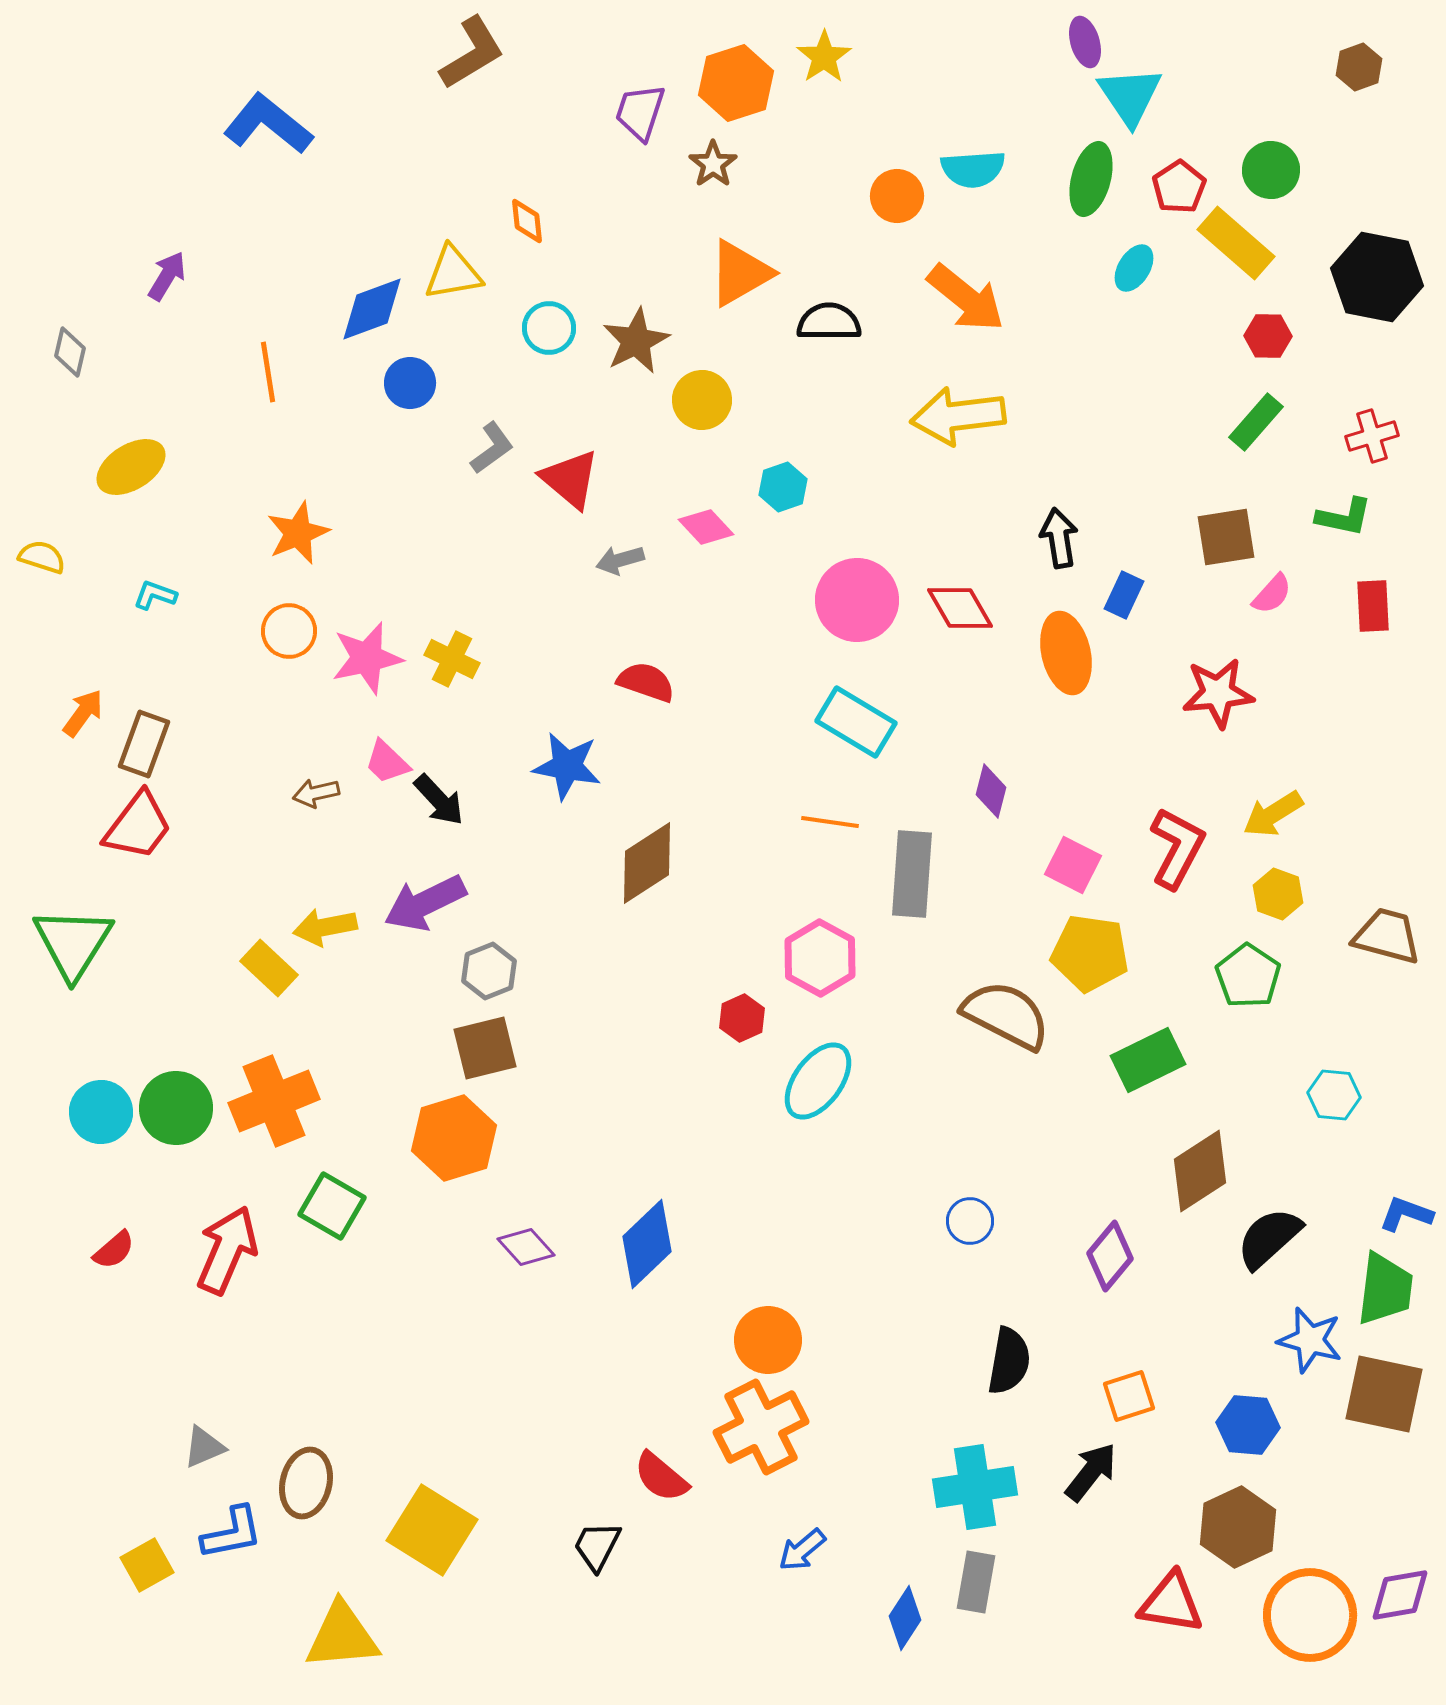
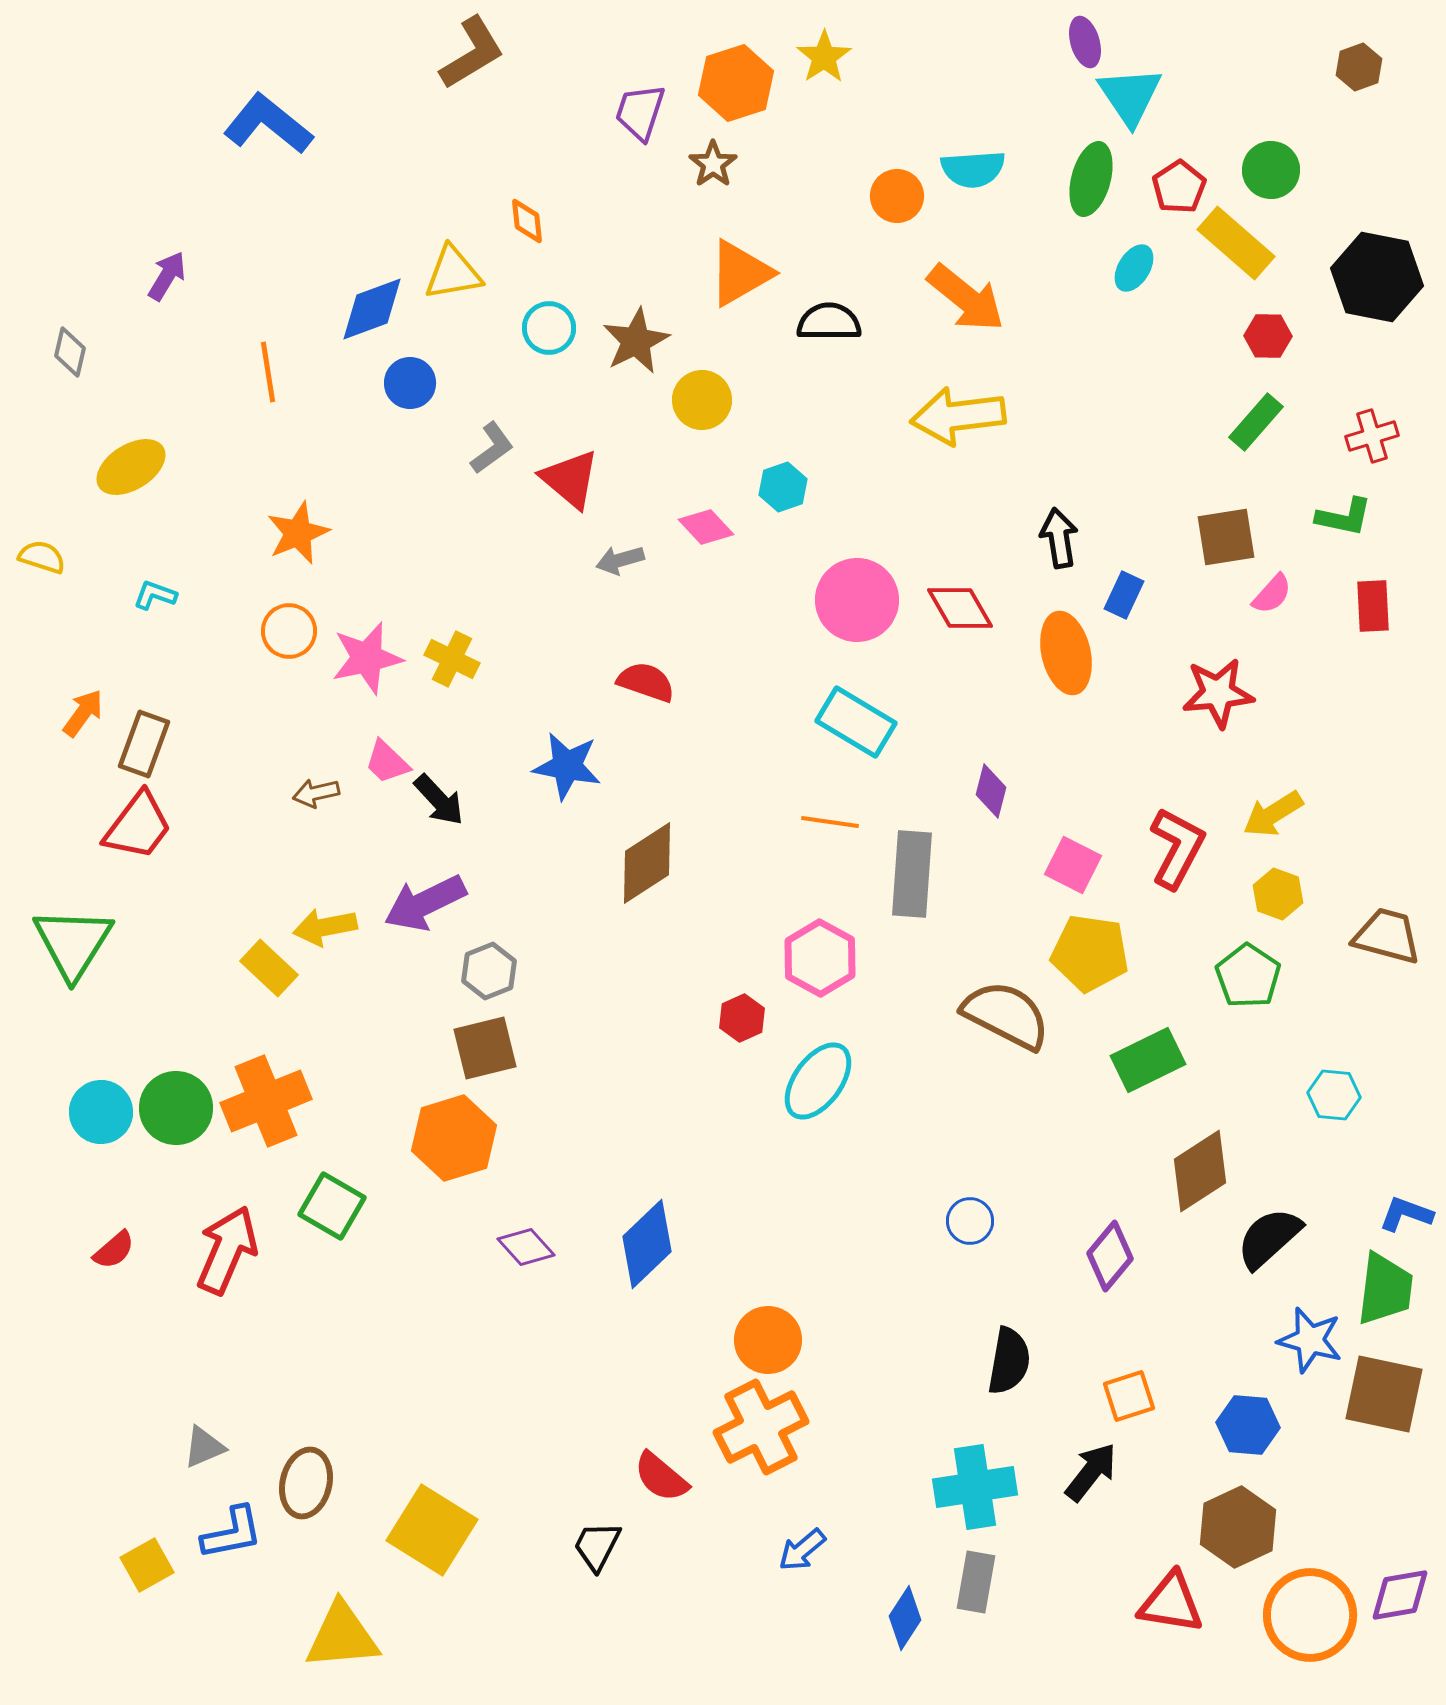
orange cross at (274, 1101): moved 8 px left
